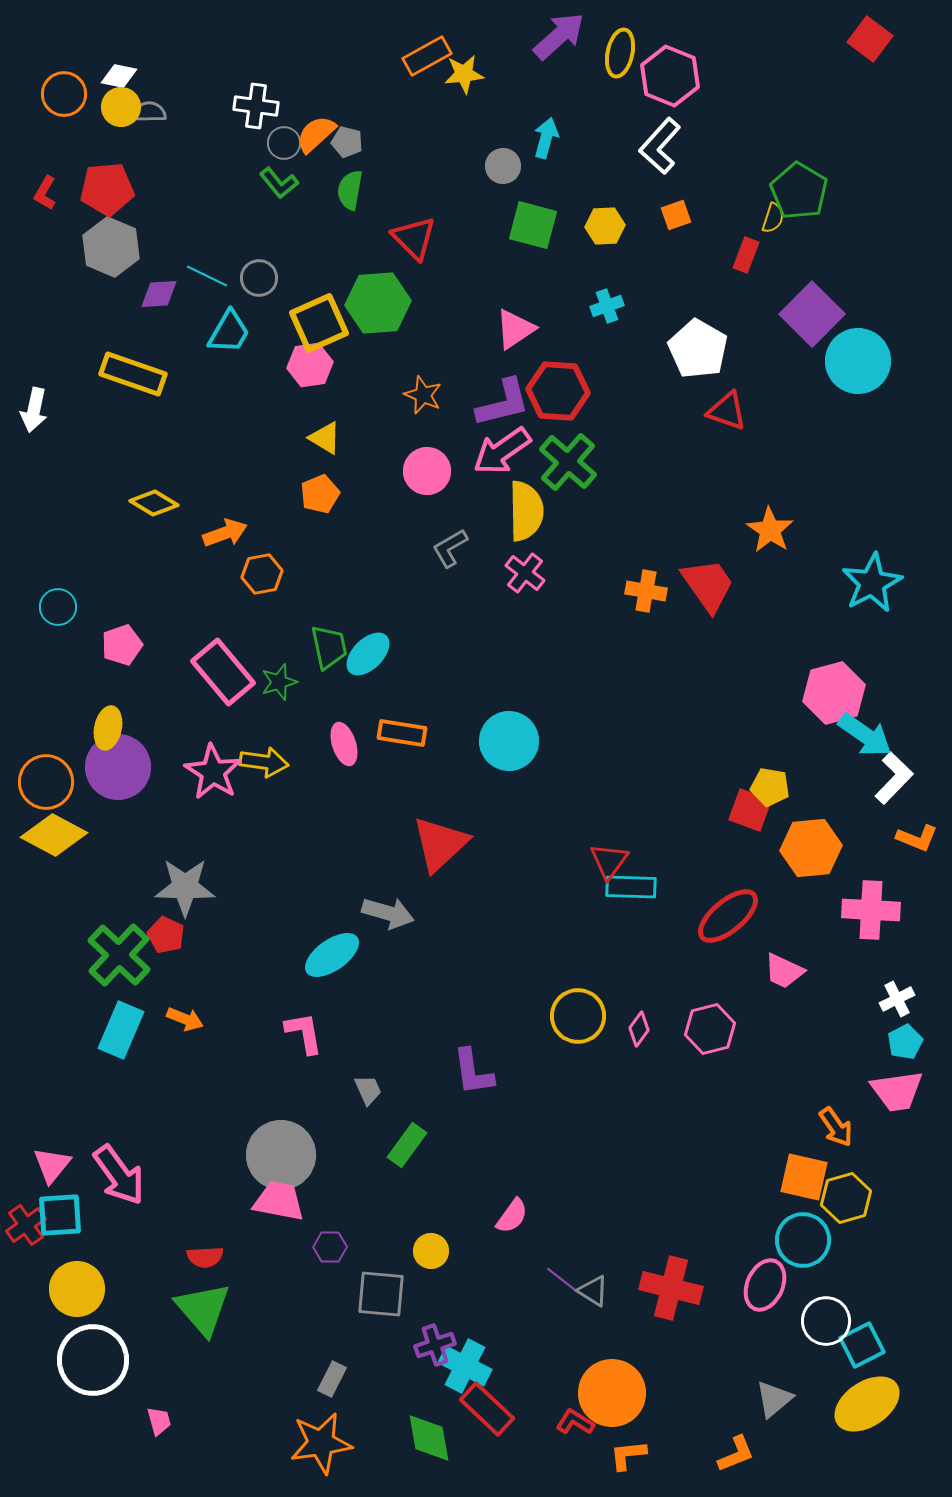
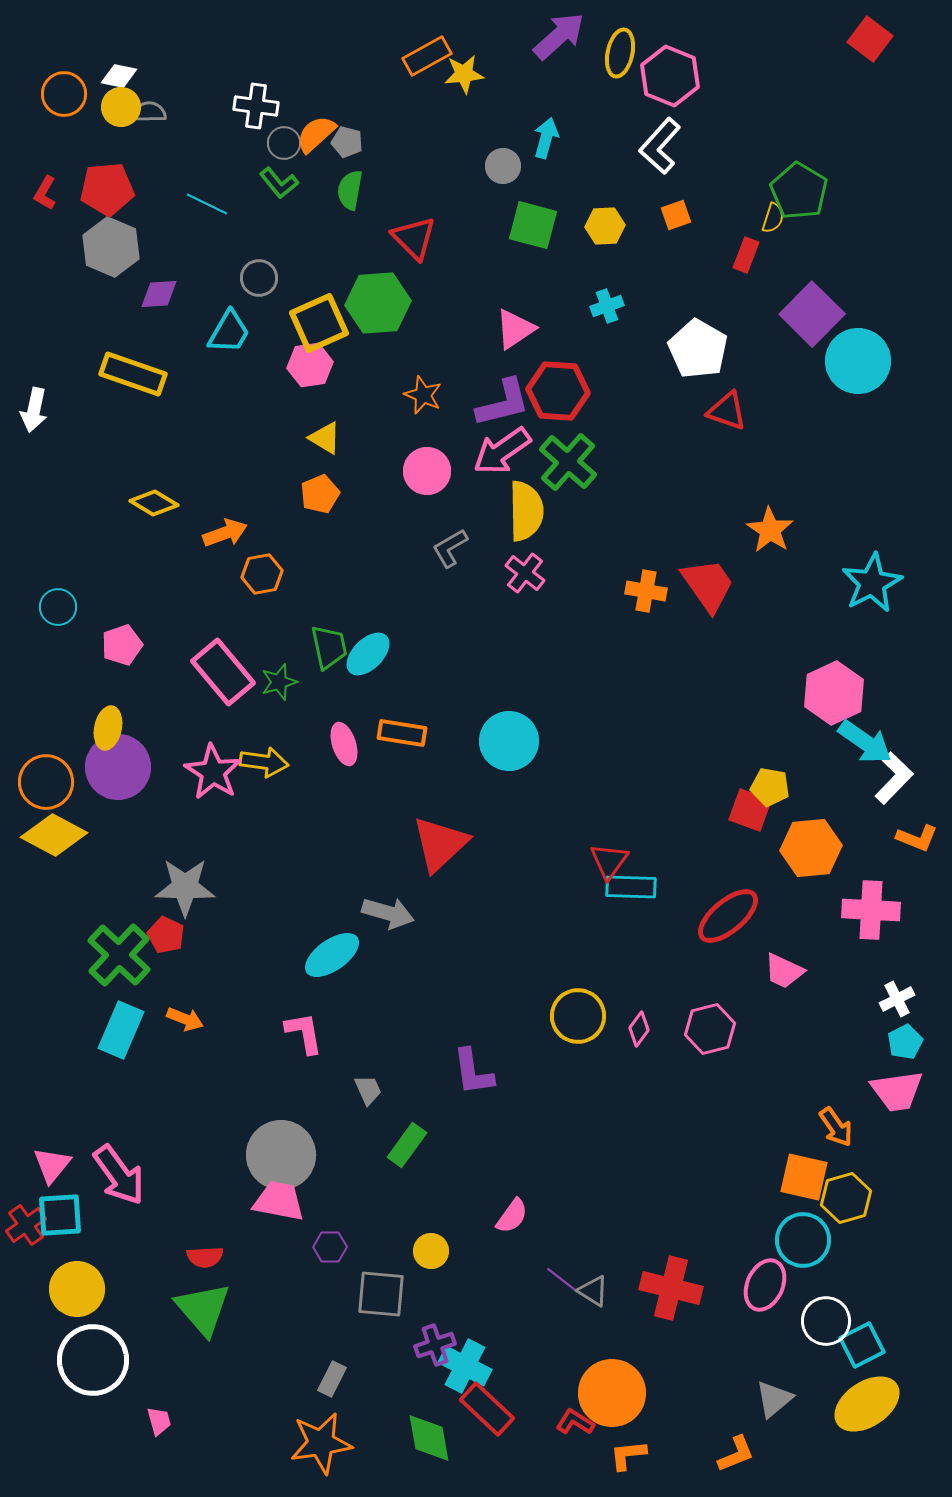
cyan line at (207, 276): moved 72 px up
pink hexagon at (834, 693): rotated 10 degrees counterclockwise
cyan arrow at (865, 735): moved 7 px down
